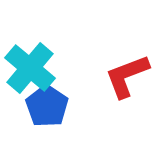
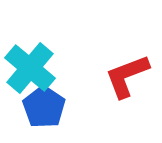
blue pentagon: moved 3 px left, 1 px down
